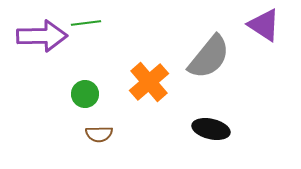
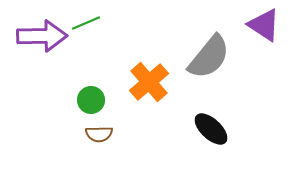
green line: rotated 16 degrees counterclockwise
green circle: moved 6 px right, 6 px down
black ellipse: rotated 30 degrees clockwise
